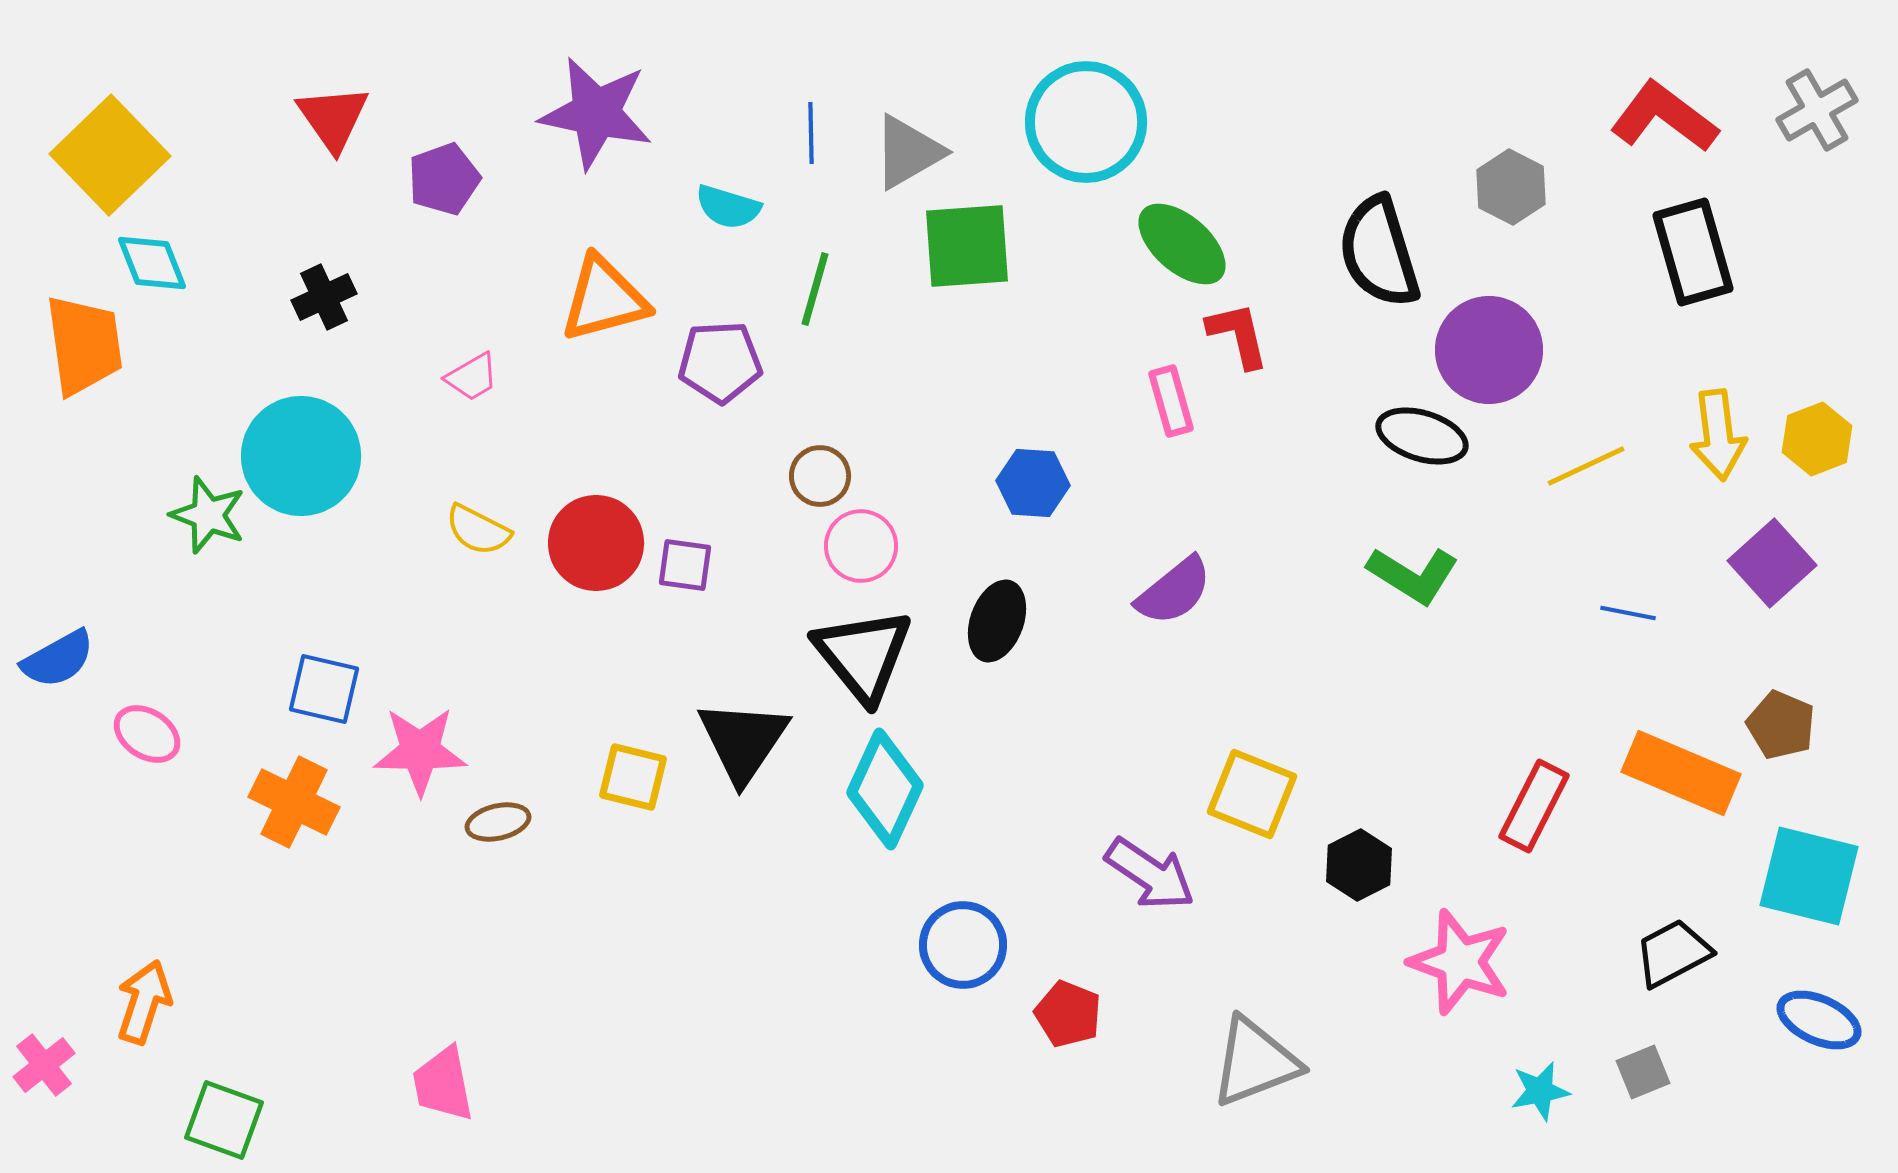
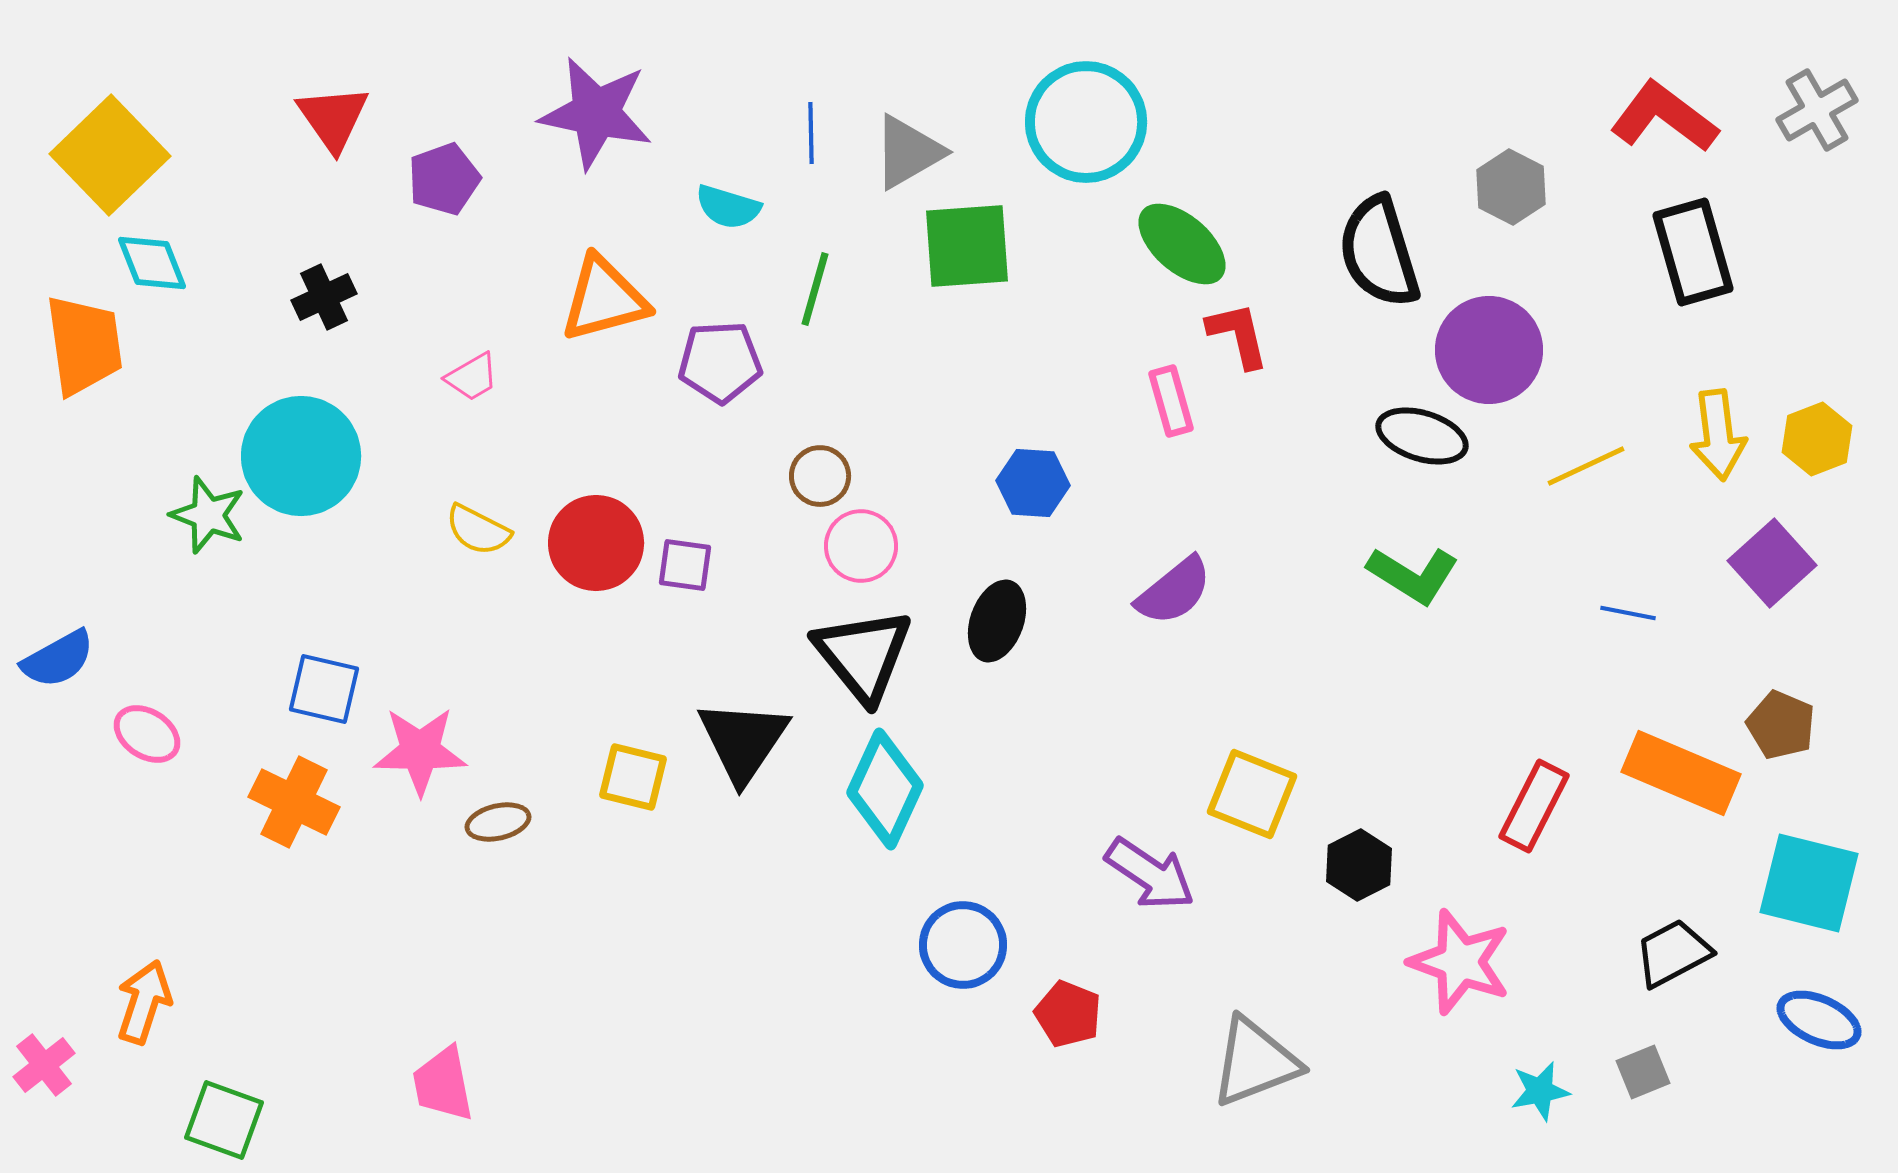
cyan square at (1809, 876): moved 7 px down
